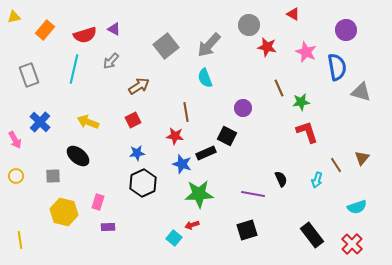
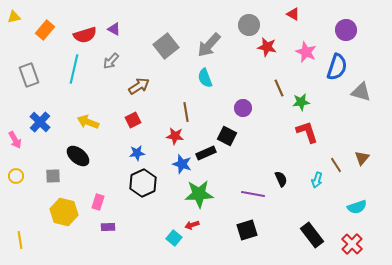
blue semicircle at (337, 67): rotated 28 degrees clockwise
